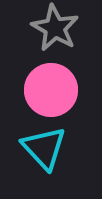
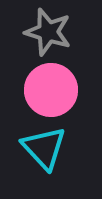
gray star: moved 7 px left, 4 px down; rotated 12 degrees counterclockwise
